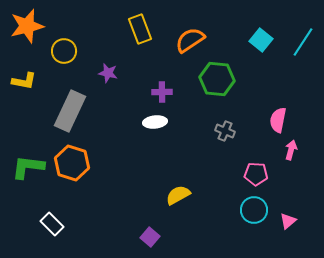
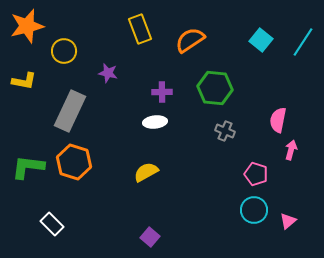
green hexagon: moved 2 px left, 9 px down
orange hexagon: moved 2 px right, 1 px up
pink pentagon: rotated 15 degrees clockwise
yellow semicircle: moved 32 px left, 23 px up
